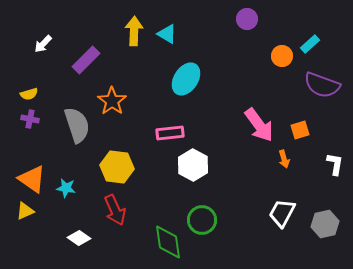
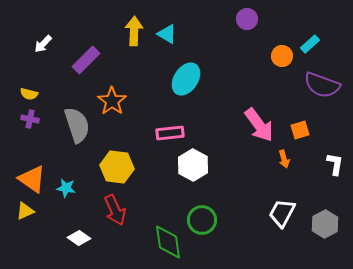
yellow semicircle: rotated 30 degrees clockwise
gray hexagon: rotated 16 degrees counterclockwise
